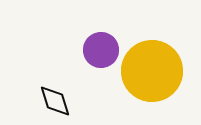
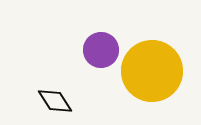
black diamond: rotated 15 degrees counterclockwise
